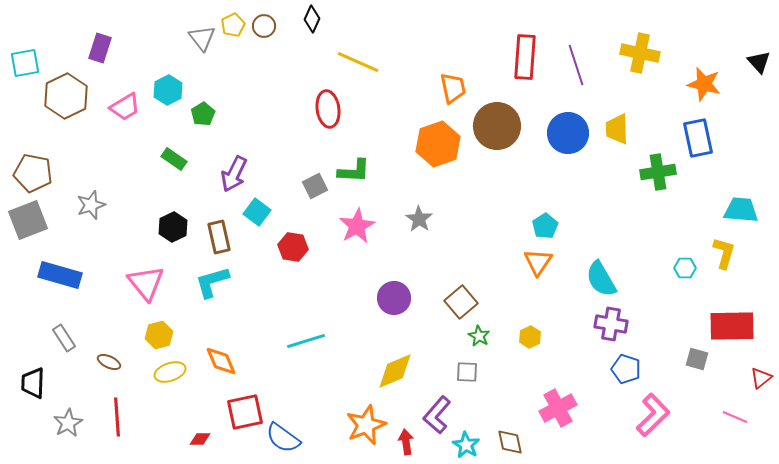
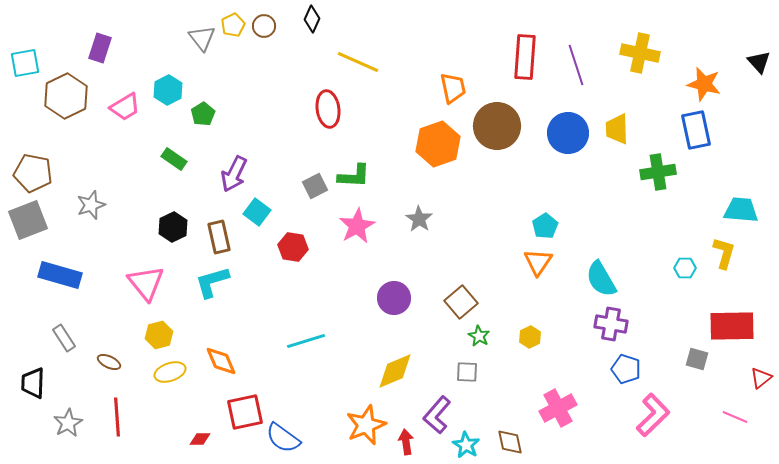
blue rectangle at (698, 138): moved 2 px left, 8 px up
green L-shape at (354, 171): moved 5 px down
